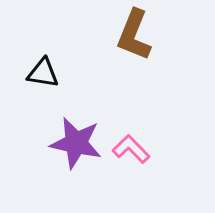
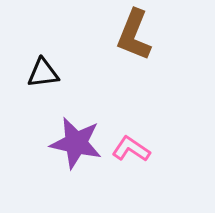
black triangle: rotated 16 degrees counterclockwise
pink L-shape: rotated 12 degrees counterclockwise
